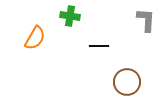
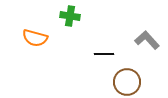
gray L-shape: moved 1 px right, 20 px down; rotated 45 degrees counterclockwise
orange semicircle: rotated 75 degrees clockwise
black line: moved 5 px right, 8 px down
